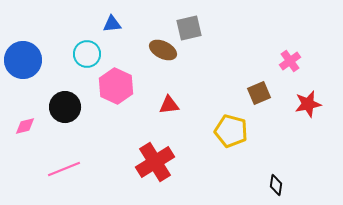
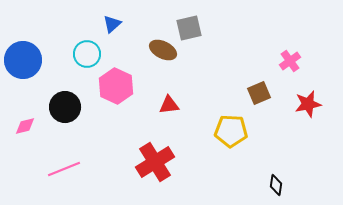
blue triangle: rotated 36 degrees counterclockwise
yellow pentagon: rotated 12 degrees counterclockwise
